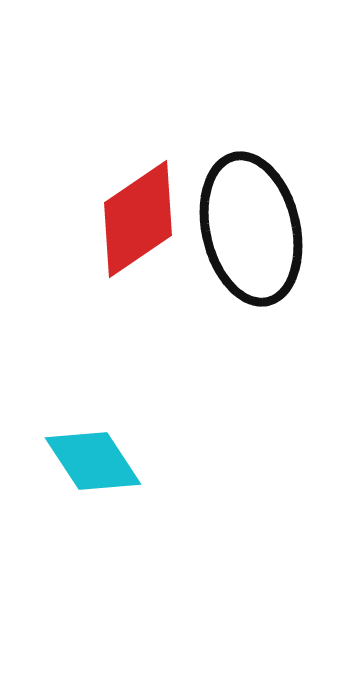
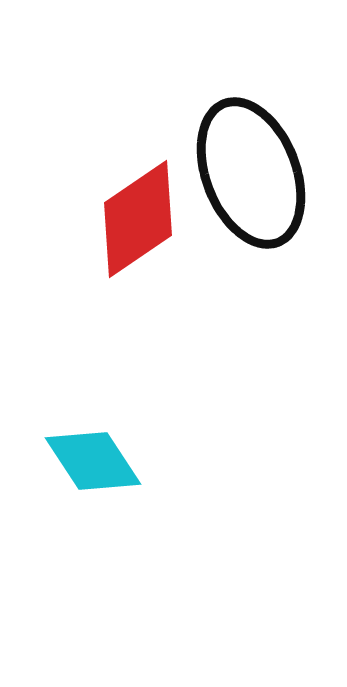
black ellipse: moved 56 px up; rotated 8 degrees counterclockwise
